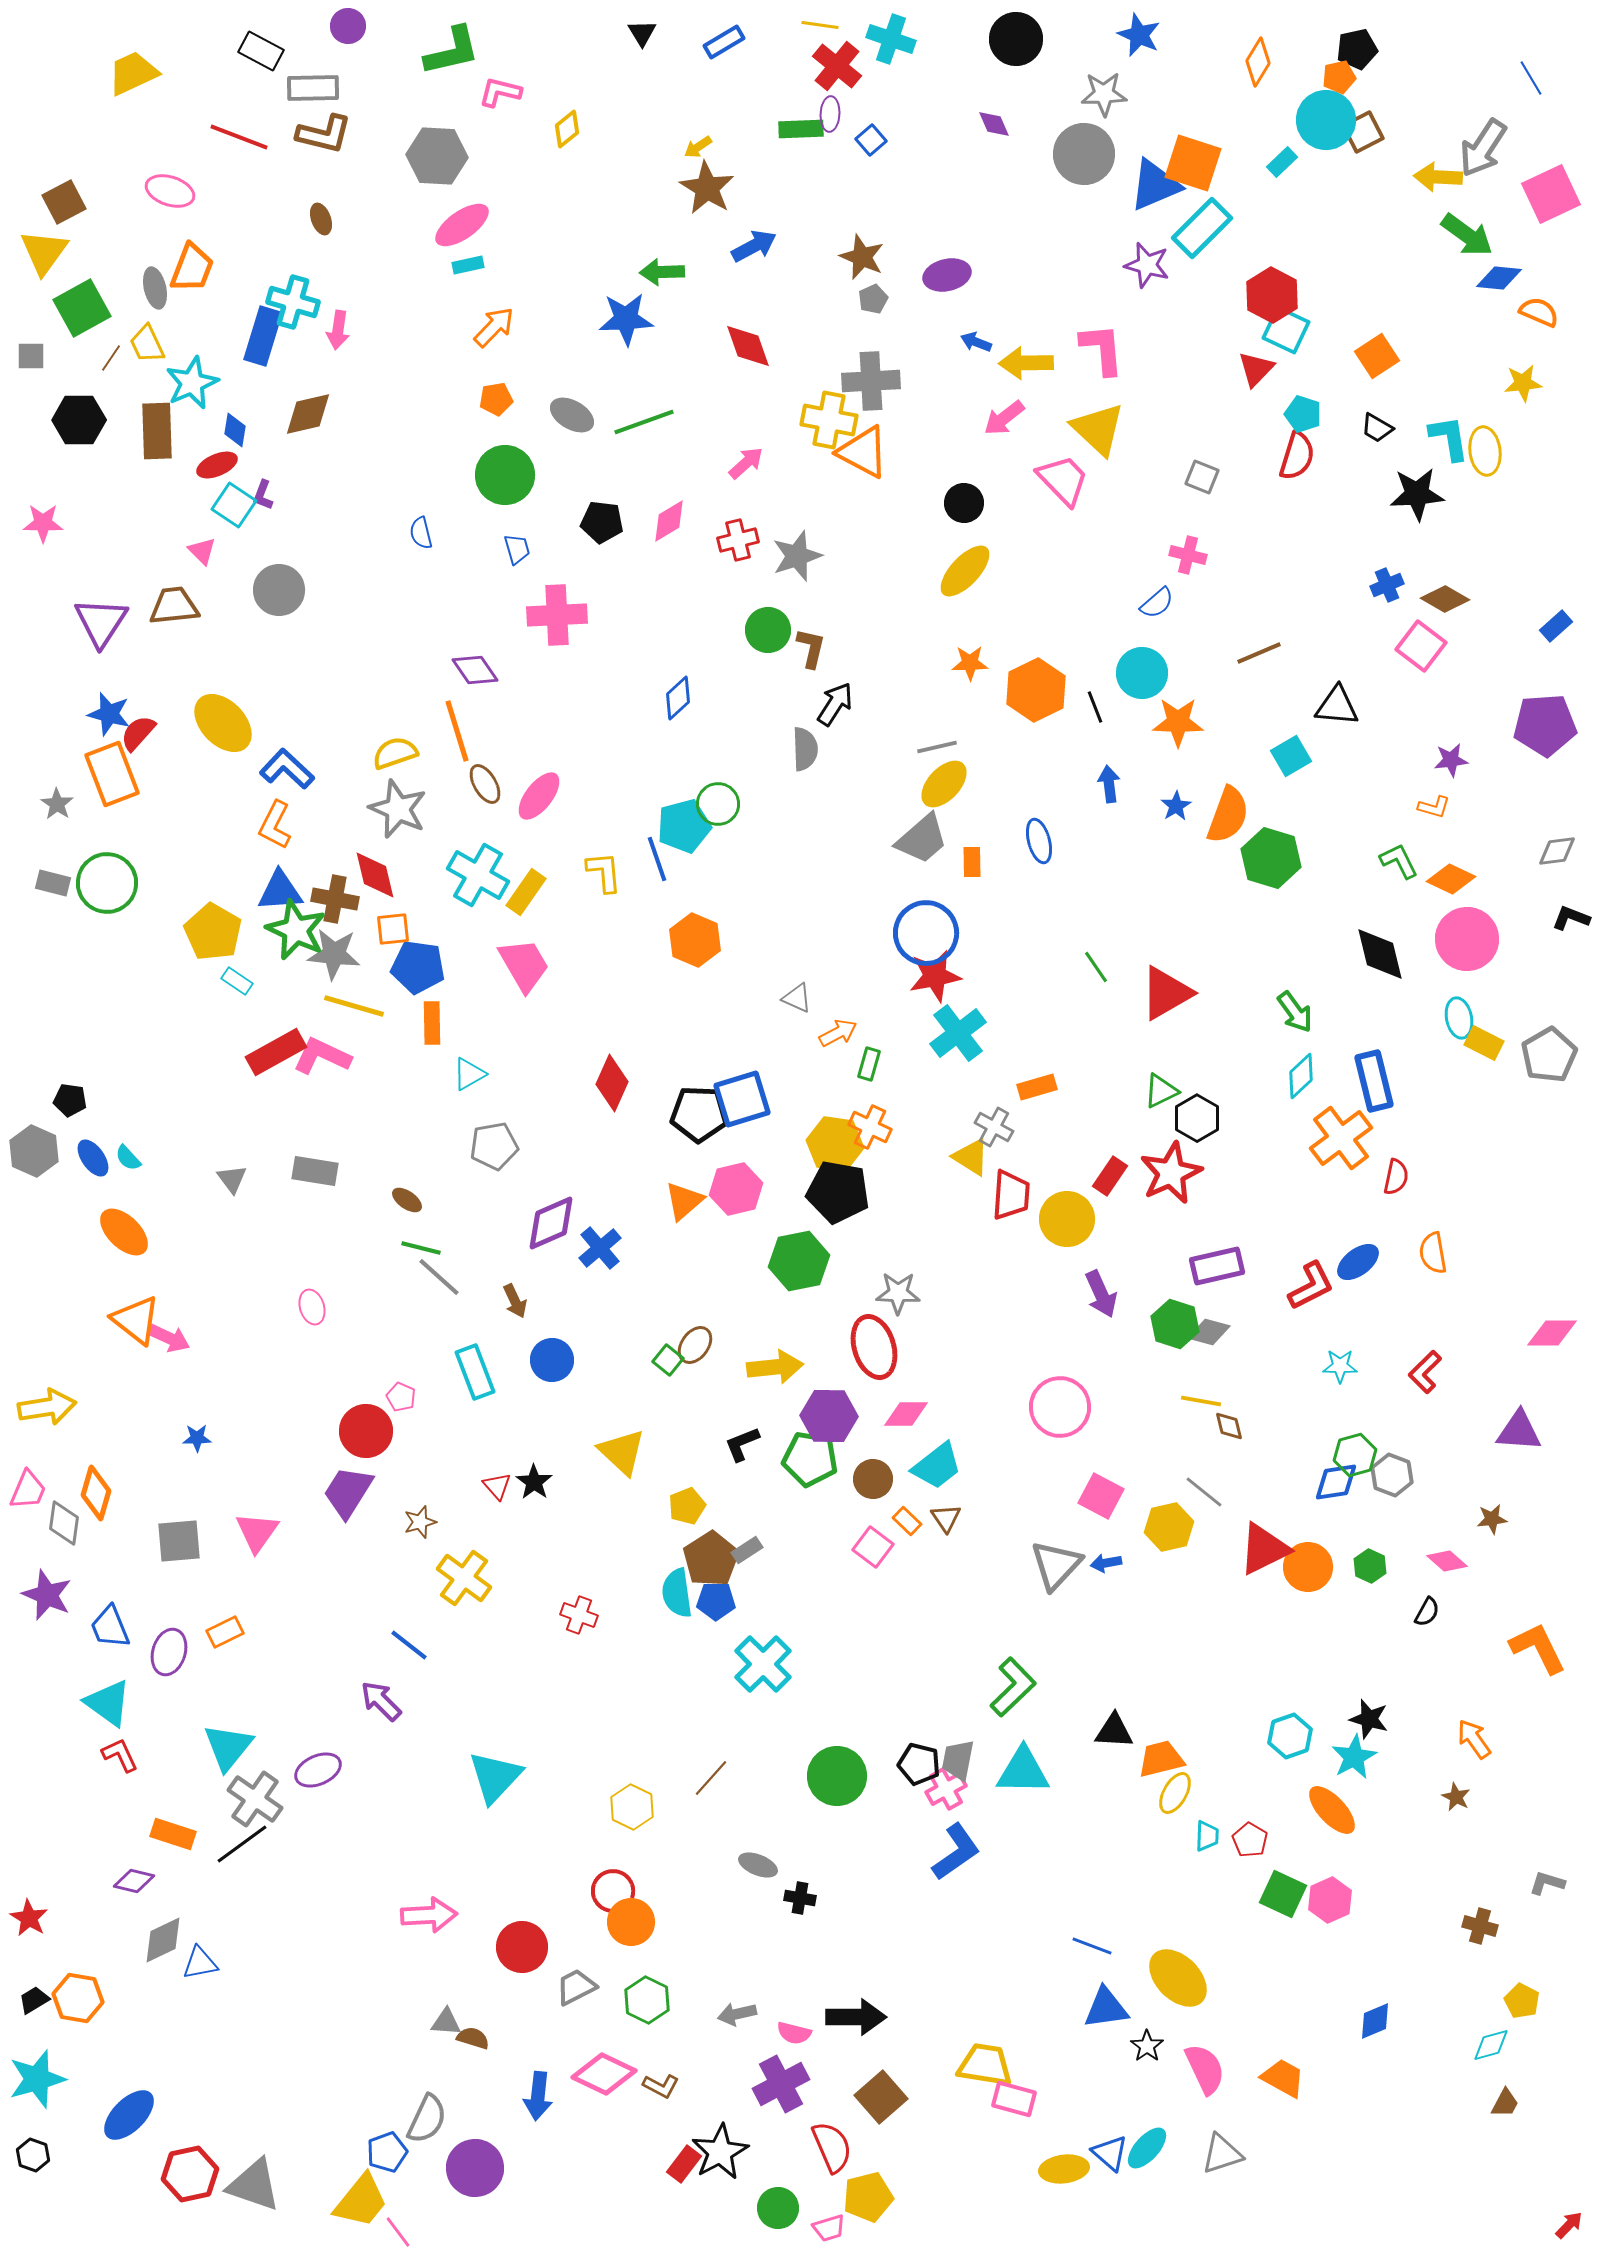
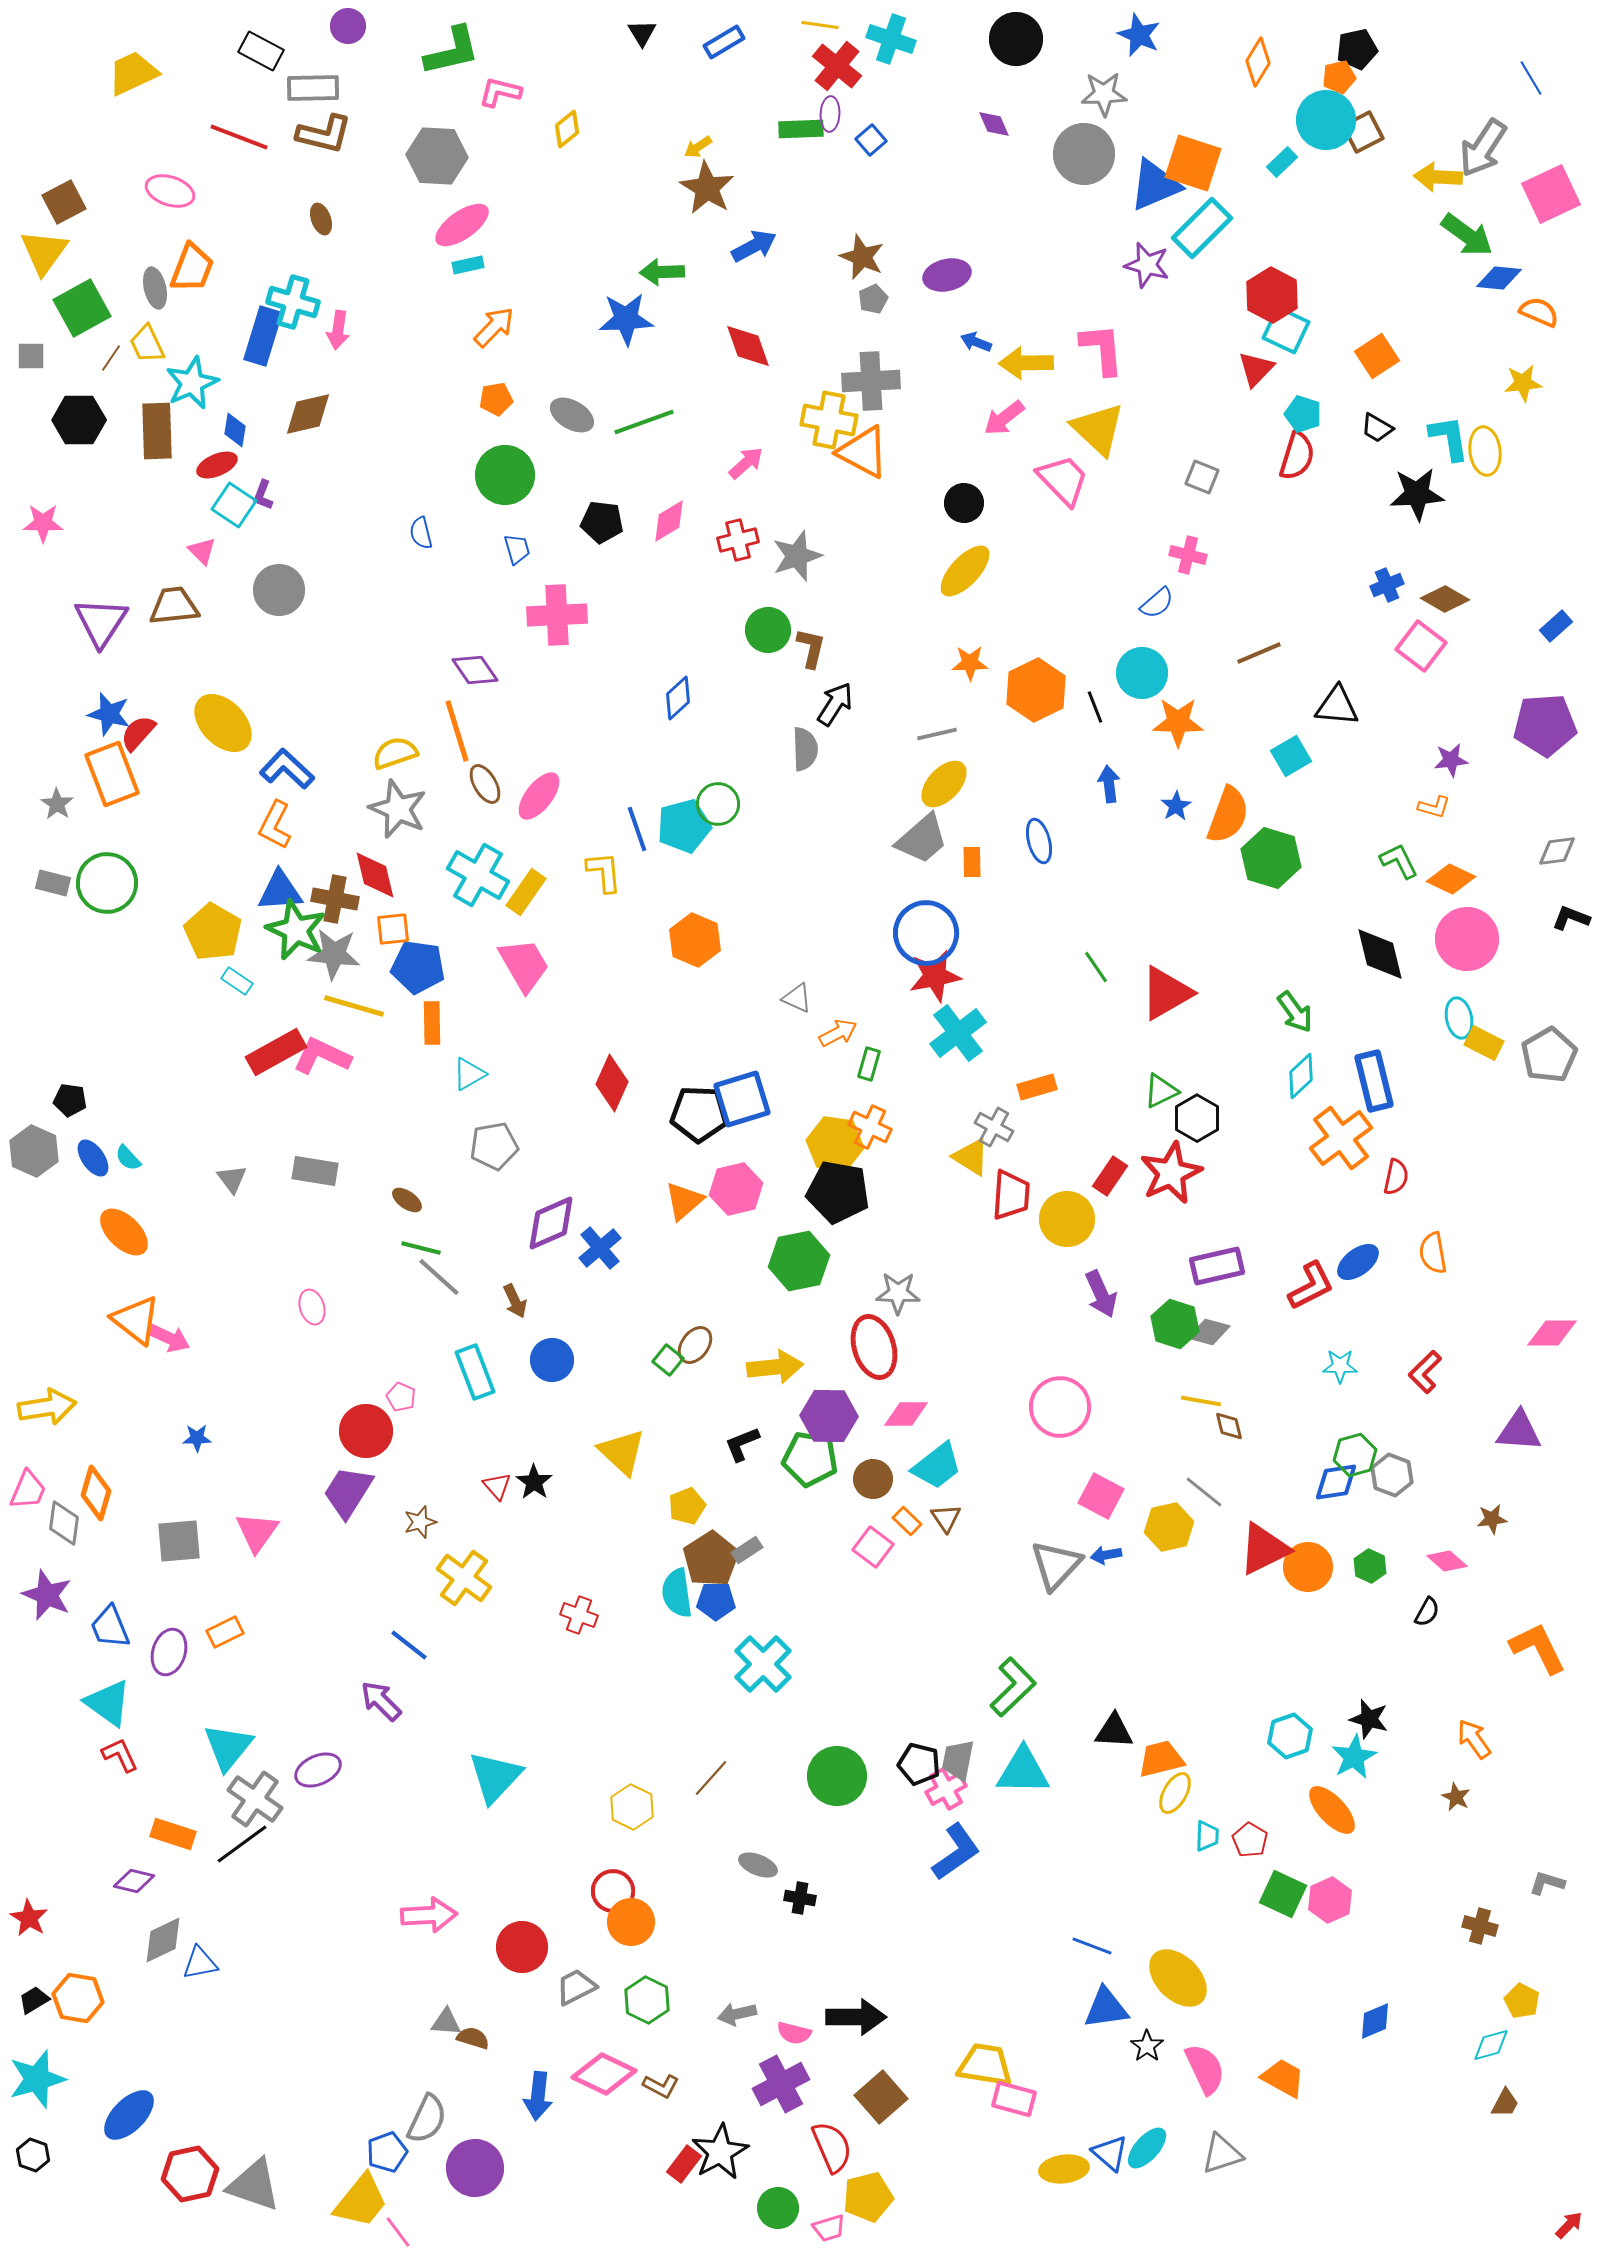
gray line at (937, 747): moved 13 px up
blue line at (657, 859): moved 20 px left, 30 px up
blue arrow at (1106, 1563): moved 8 px up
